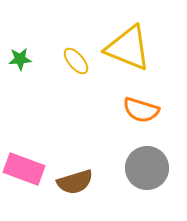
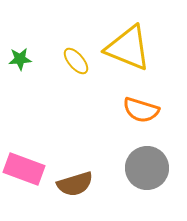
brown semicircle: moved 2 px down
